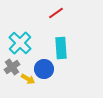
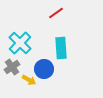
yellow arrow: moved 1 px right, 1 px down
